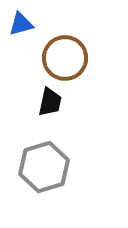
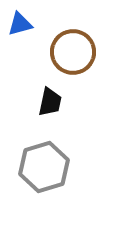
blue triangle: moved 1 px left
brown circle: moved 8 px right, 6 px up
